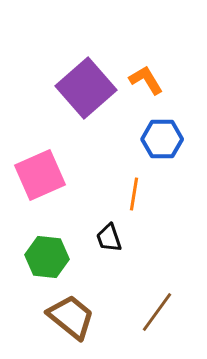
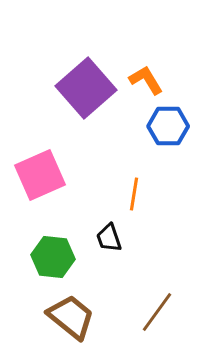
blue hexagon: moved 6 px right, 13 px up
green hexagon: moved 6 px right
